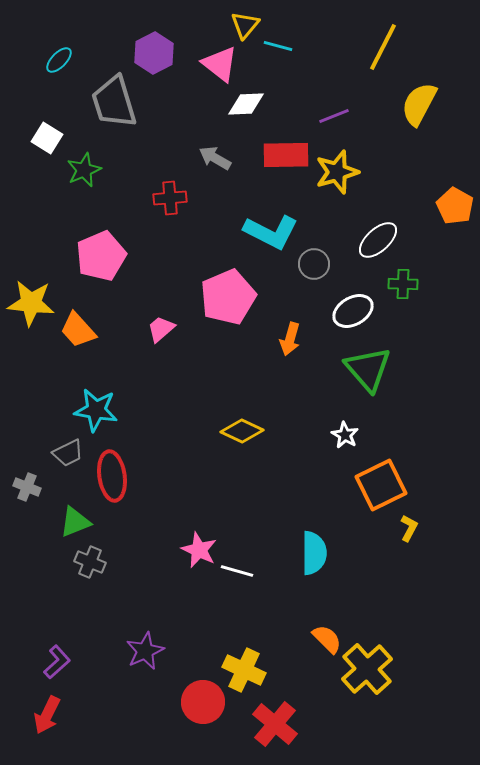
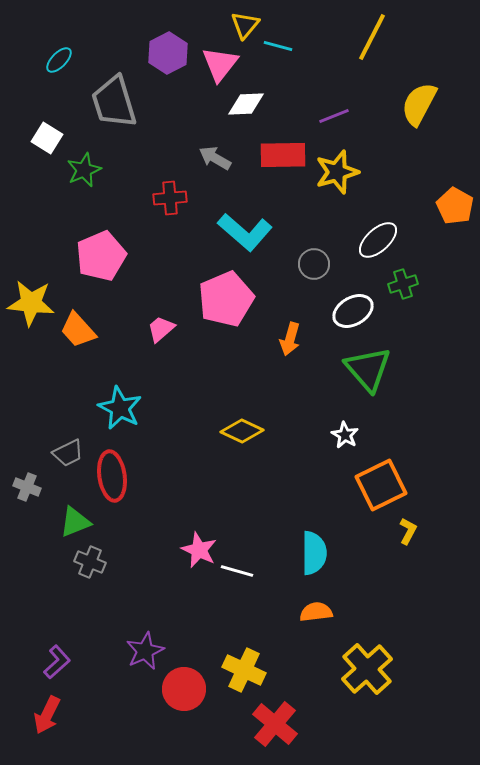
yellow line at (383, 47): moved 11 px left, 10 px up
purple hexagon at (154, 53): moved 14 px right
pink triangle at (220, 64): rotated 30 degrees clockwise
red rectangle at (286, 155): moved 3 px left
cyan L-shape at (271, 232): moved 26 px left; rotated 14 degrees clockwise
green cross at (403, 284): rotated 20 degrees counterclockwise
pink pentagon at (228, 297): moved 2 px left, 2 px down
cyan star at (96, 410): moved 24 px right, 2 px up; rotated 18 degrees clockwise
yellow L-shape at (409, 528): moved 1 px left, 3 px down
orange semicircle at (327, 639): moved 11 px left, 27 px up; rotated 52 degrees counterclockwise
red circle at (203, 702): moved 19 px left, 13 px up
